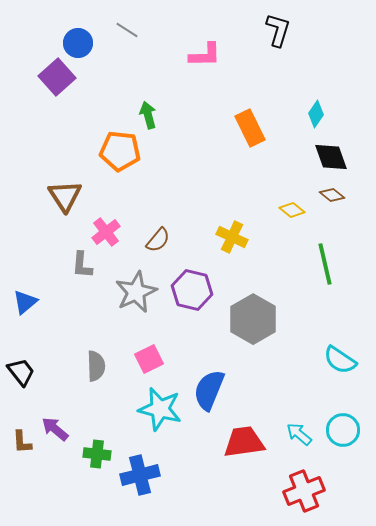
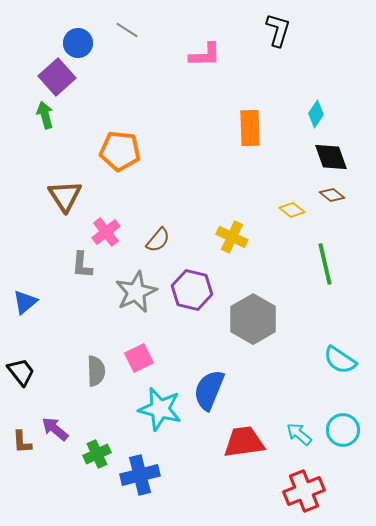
green arrow: moved 103 px left
orange rectangle: rotated 24 degrees clockwise
pink square: moved 10 px left, 1 px up
gray semicircle: moved 5 px down
green cross: rotated 32 degrees counterclockwise
